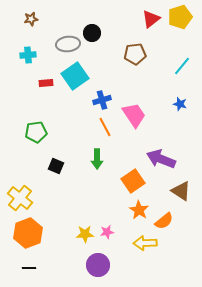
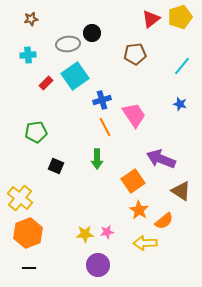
red rectangle: rotated 40 degrees counterclockwise
